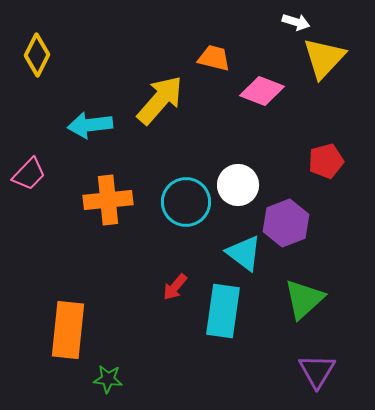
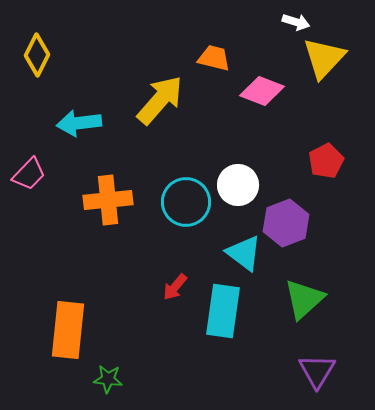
cyan arrow: moved 11 px left, 2 px up
red pentagon: rotated 12 degrees counterclockwise
